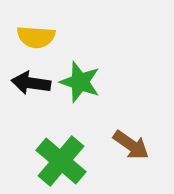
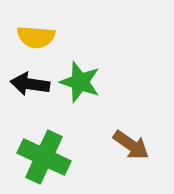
black arrow: moved 1 px left, 1 px down
green cross: moved 17 px left, 4 px up; rotated 15 degrees counterclockwise
